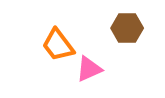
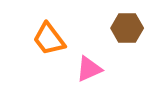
orange trapezoid: moved 9 px left, 6 px up
